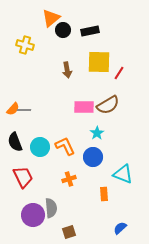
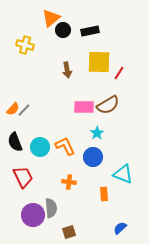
gray line: rotated 48 degrees counterclockwise
orange cross: moved 3 px down; rotated 24 degrees clockwise
